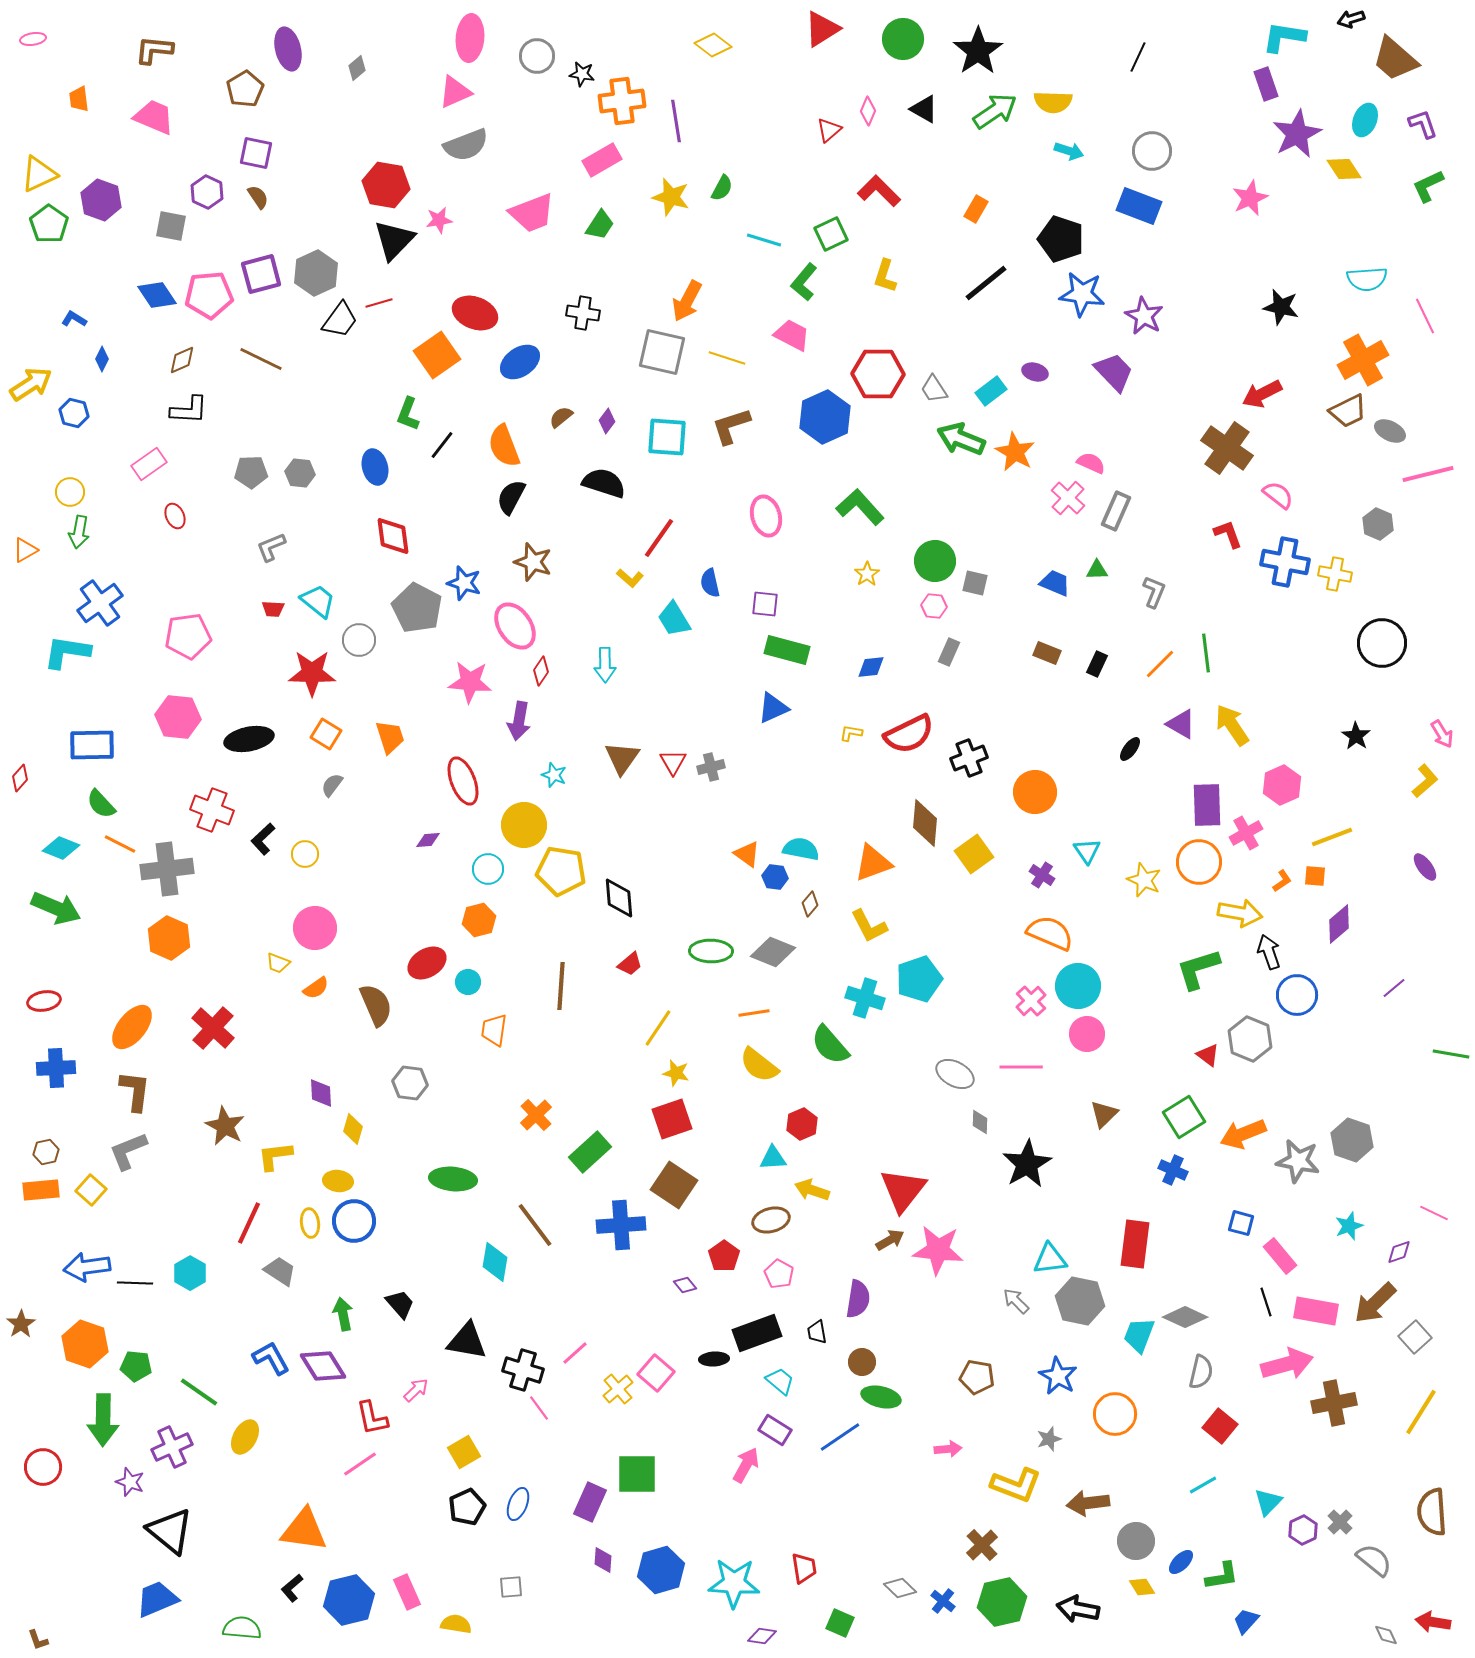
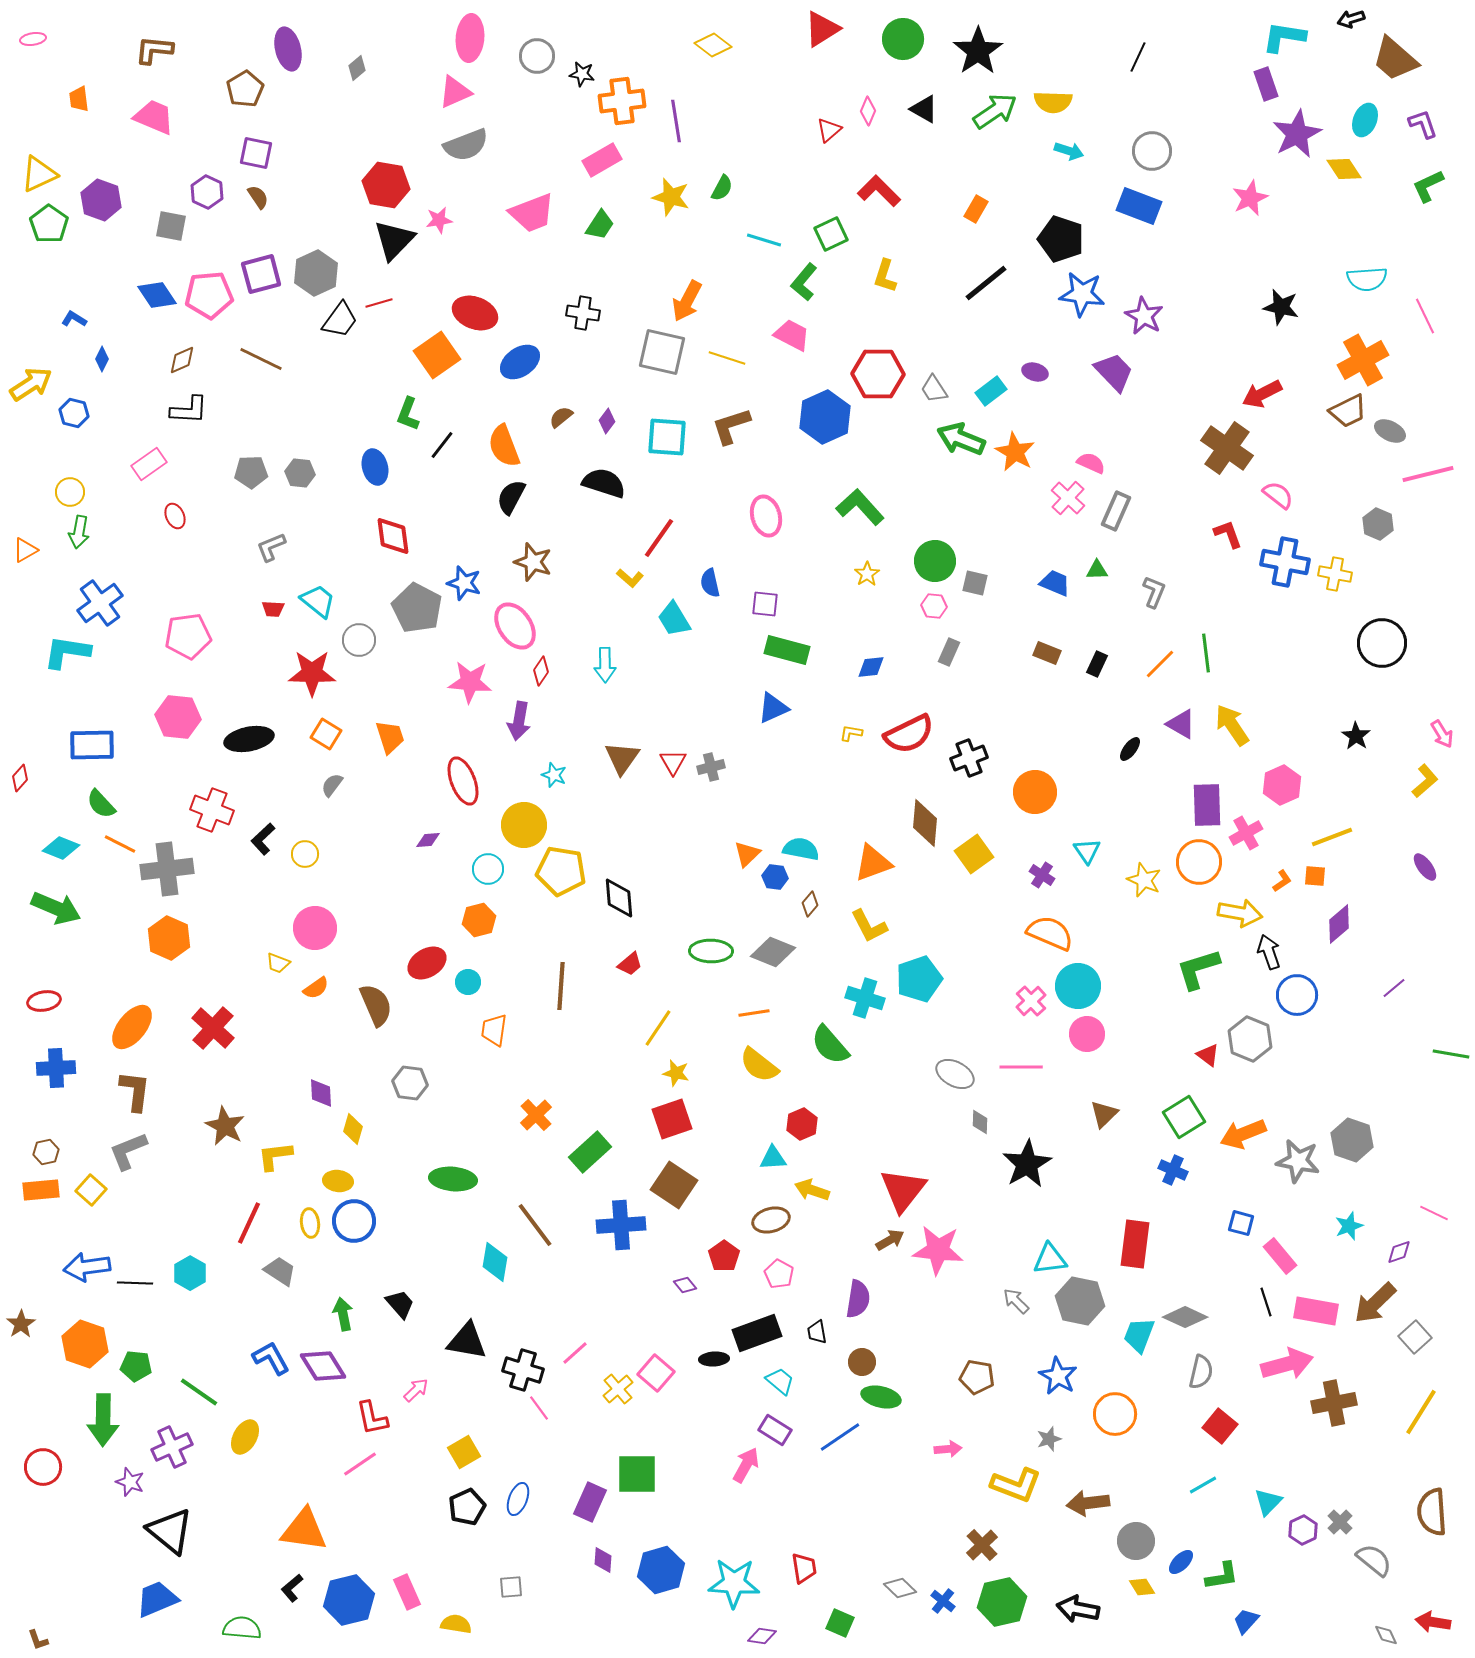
orange triangle at (747, 854): rotated 40 degrees clockwise
blue ellipse at (518, 1504): moved 5 px up
